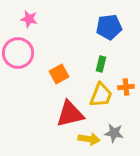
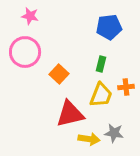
pink star: moved 1 px right, 3 px up
pink circle: moved 7 px right, 1 px up
orange square: rotated 18 degrees counterclockwise
